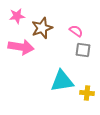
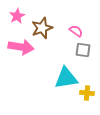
pink star: rotated 21 degrees counterclockwise
cyan triangle: moved 4 px right, 3 px up
